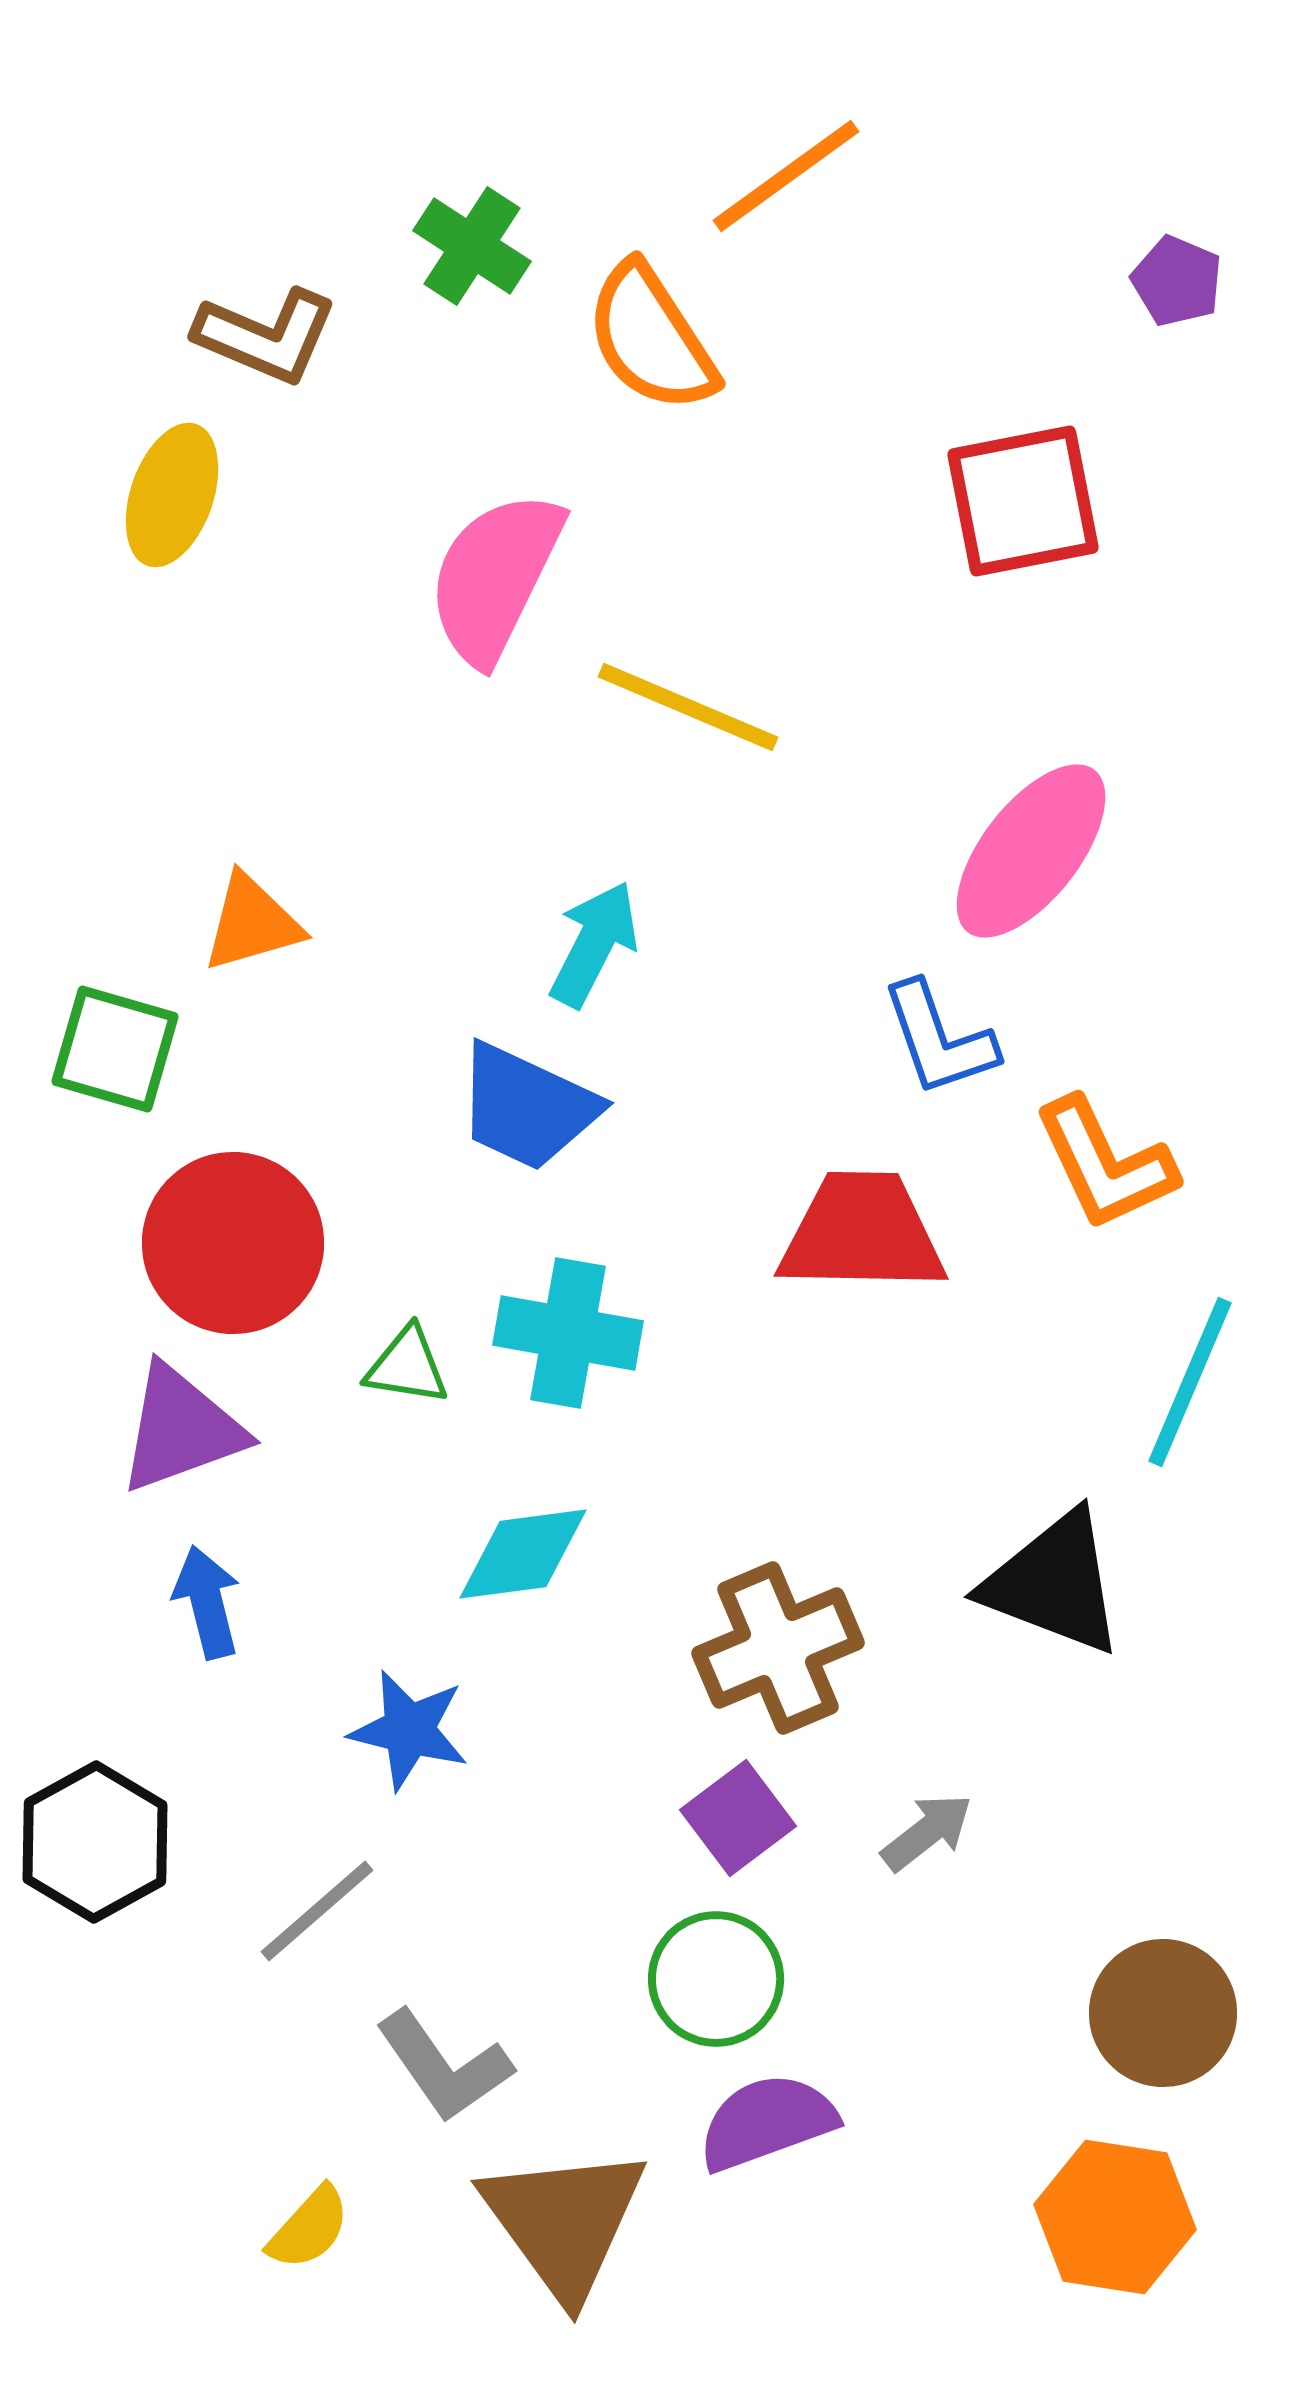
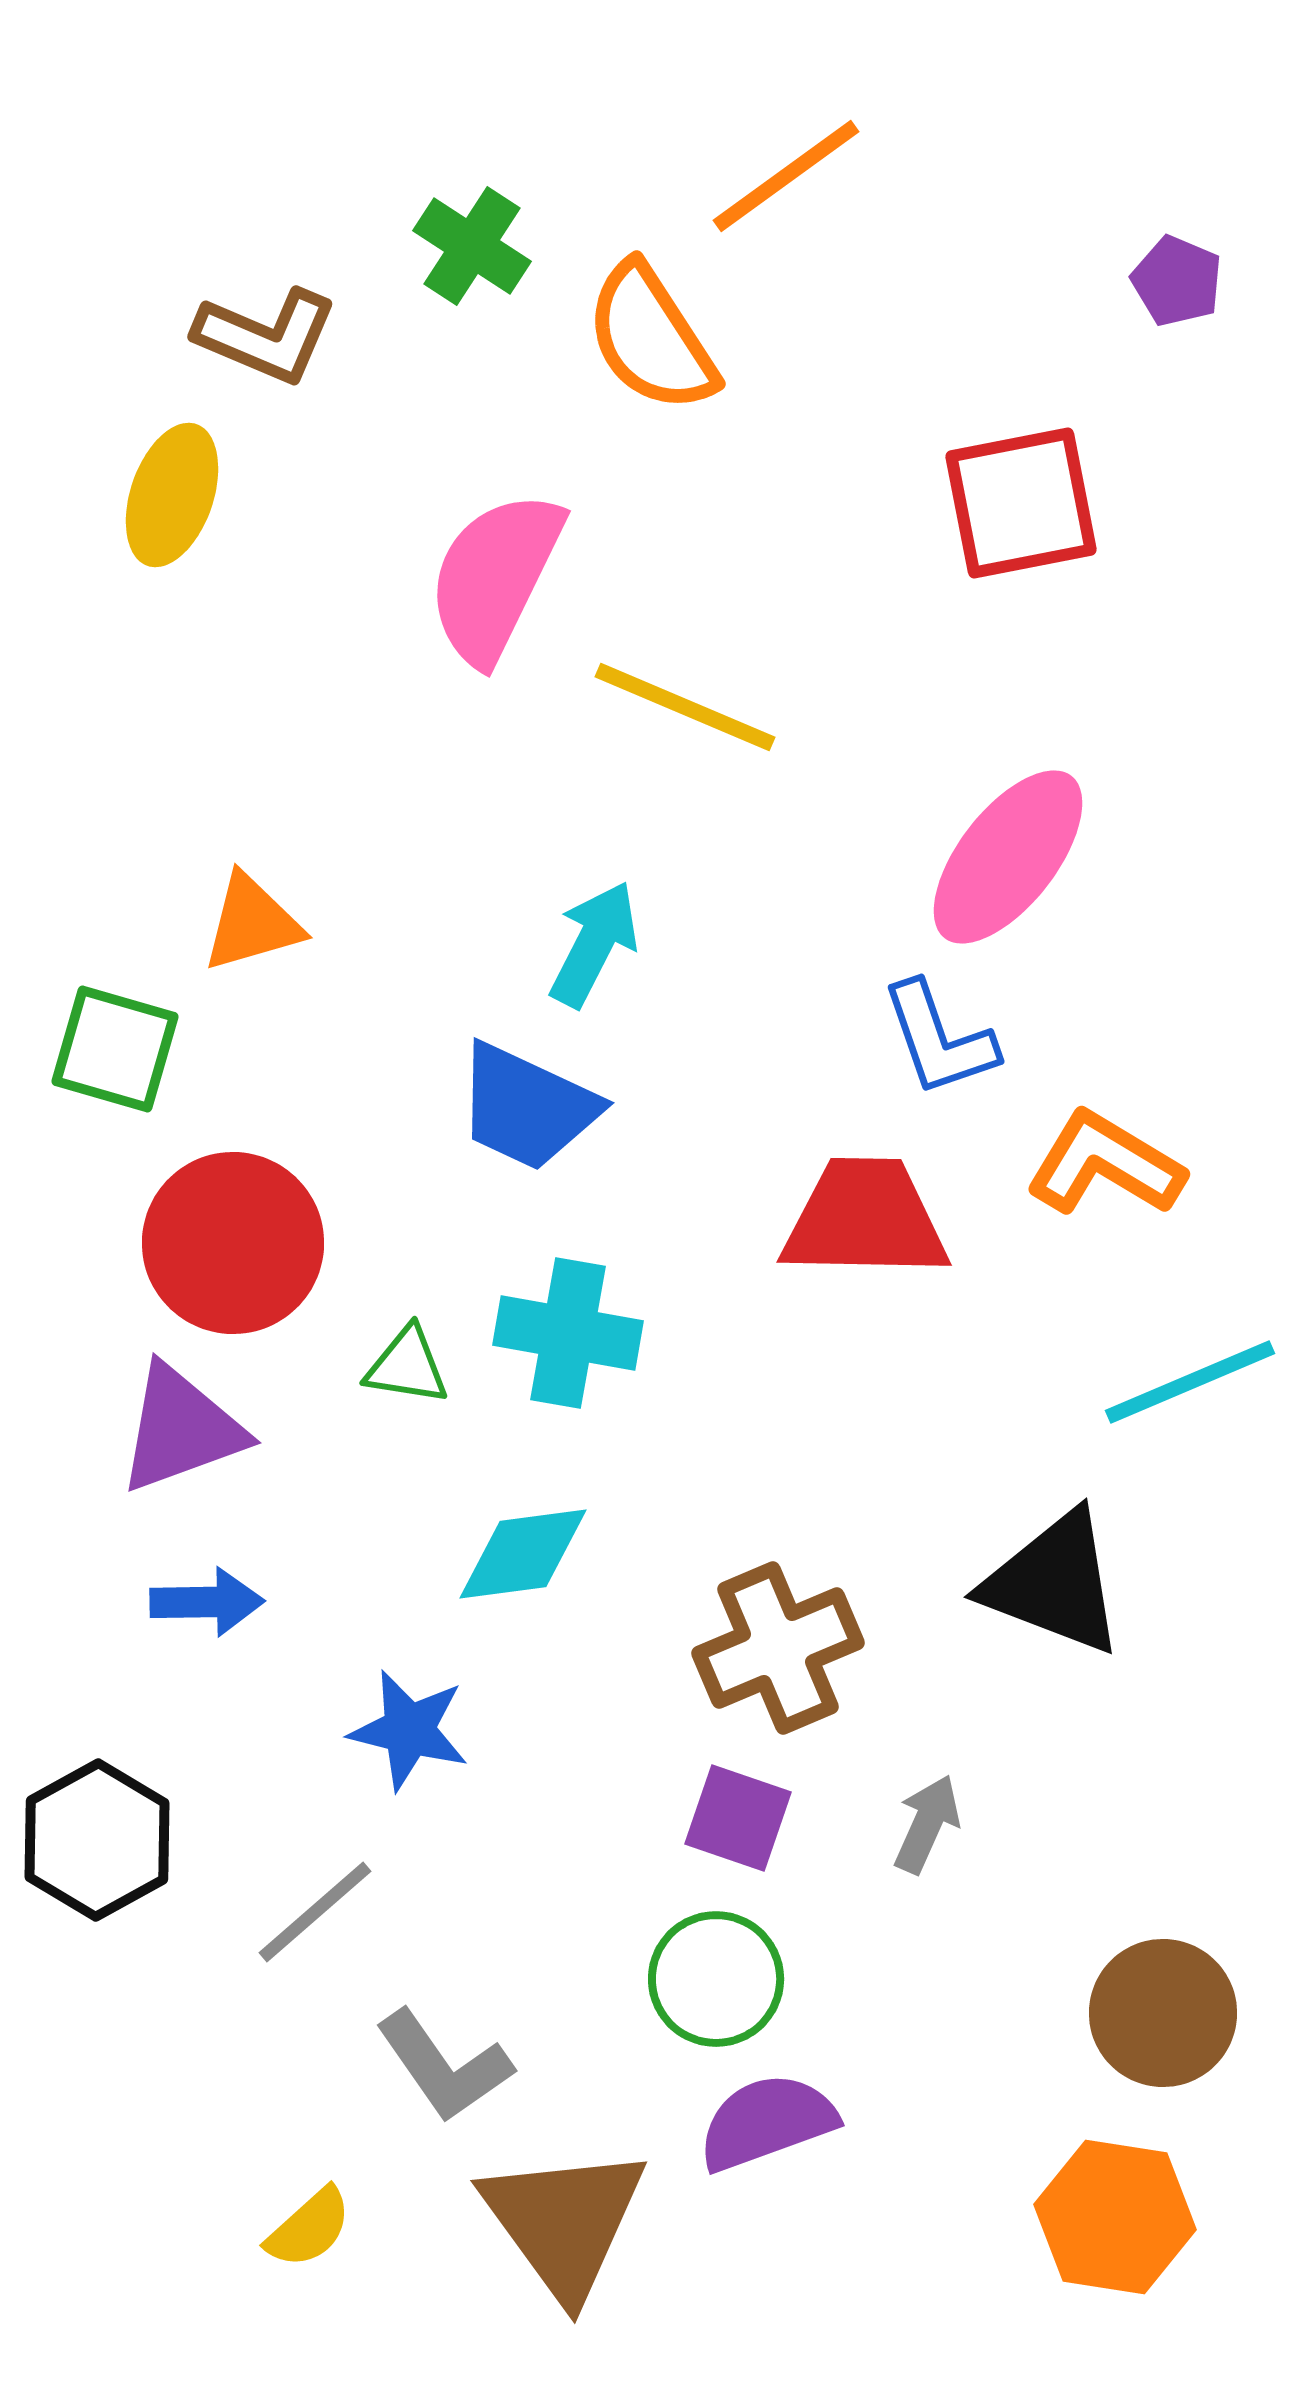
red square: moved 2 px left, 2 px down
yellow line: moved 3 px left
pink ellipse: moved 23 px left, 6 px down
orange L-shape: rotated 146 degrees clockwise
red trapezoid: moved 3 px right, 14 px up
cyan line: rotated 44 degrees clockwise
blue arrow: rotated 103 degrees clockwise
purple square: rotated 34 degrees counterclockwise
gray arrow: moved 8 px up; rotated 28 degrees counterclockwise
black hexagon: moved 2 px right, 2 px up
gray line: moved 2 px left, 1 px down
yellow semicircle: rotated 6 degrees clockwise
